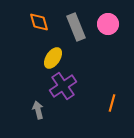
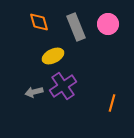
yellow ellipse: moved 2 px up; rotated 30 degrees clockwise
gray arrow: moved 4 px left, 18 px up; rotated 90 degrees counterclockwise
